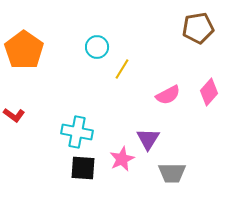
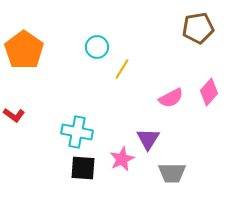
pink semicircle: moved 3 px right, 3 px down
